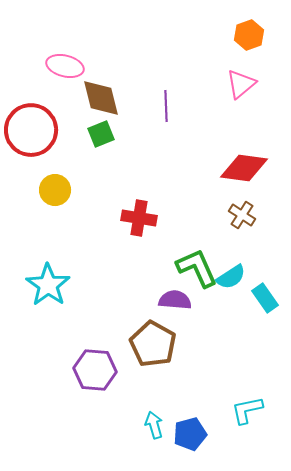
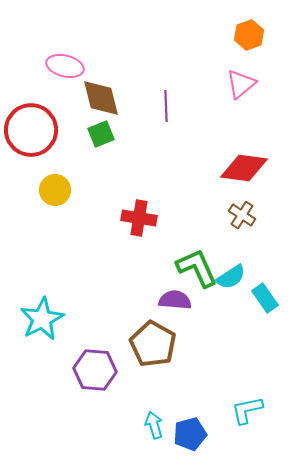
cyan star: moved 6 px left, 34 px down; rotated 9 degrees clockwise
